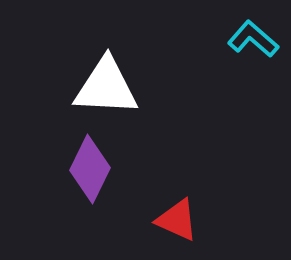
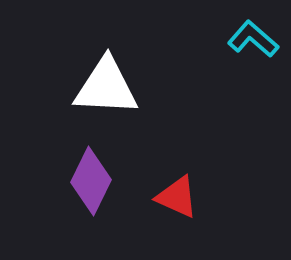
purple diamond: moved 1 px right, 12 px down
red triangle: moved 23 px up
